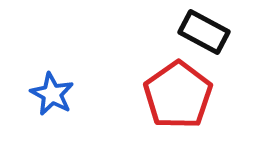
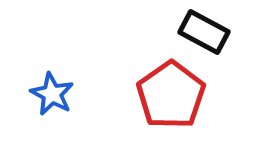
red pentagon: moved 7 px left
